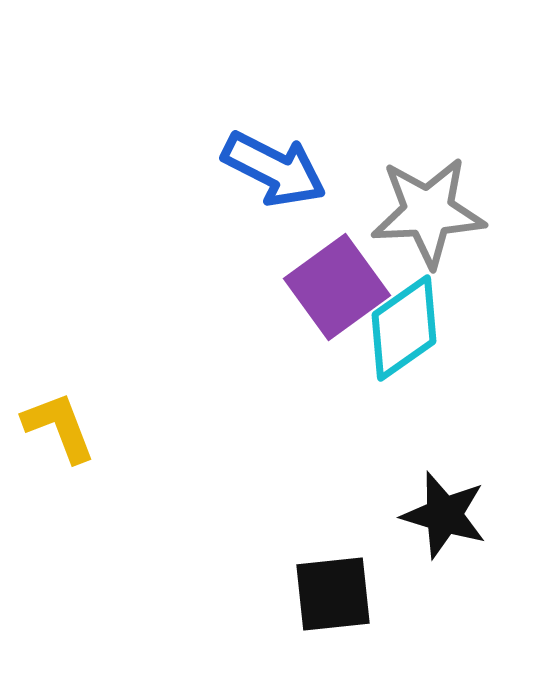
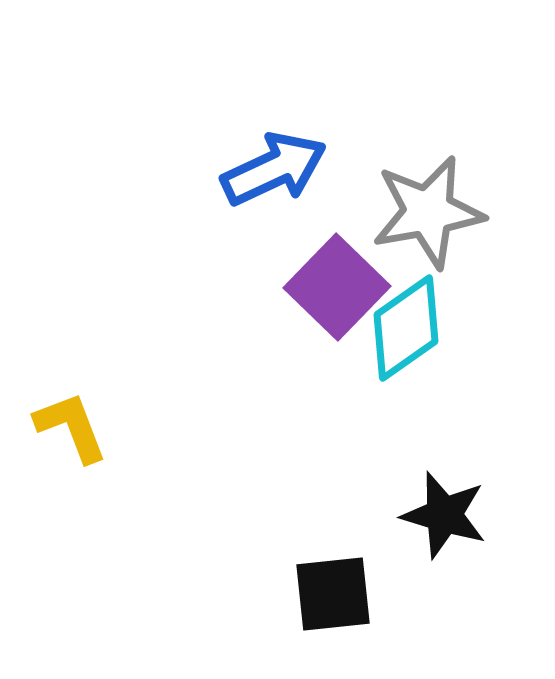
blue arrow: rotated 52 degrees counterclockwise
gray star: rotated 7 degrees counterclockwise
purple square: rotated 10 degrees counterclockwise
cyan diamond: moved 2 px right
yellow L-shape: moved 12 px right
